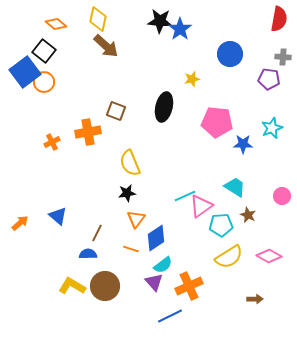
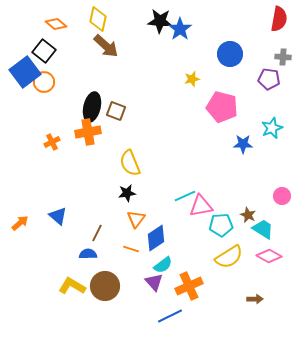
black ellipse at (164, 107): moved 72 px left
pink pentagon at (217, 122): moved 5 px right, 15 px up; rotated 8 degrees clockwise
cyan trapezoid at (235, 187): moved 28 px right, 42 px down
pink triangle at (201, 206): rotated 25 degrees clockwise
